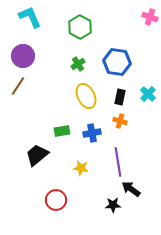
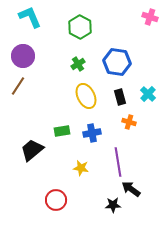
black rectangle: rotated 28 degrees counterclockwise
orange cross: moved 9 px right, 1 px down
black trapezoid: moved 5 px left, 5 px up
